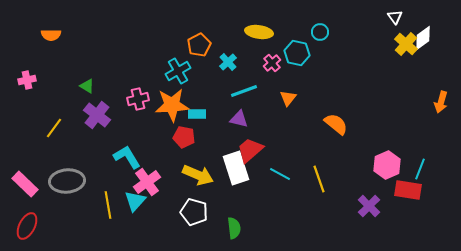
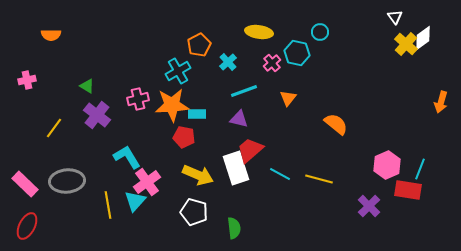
yellow line at (319, 179): rotated 56 degrees counterclockwise
